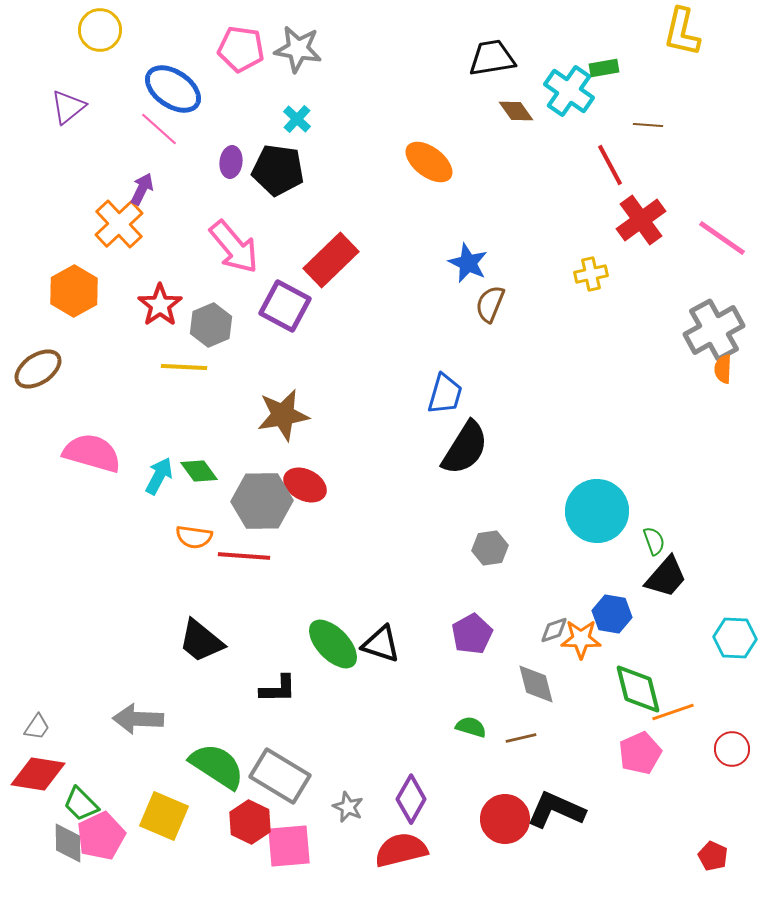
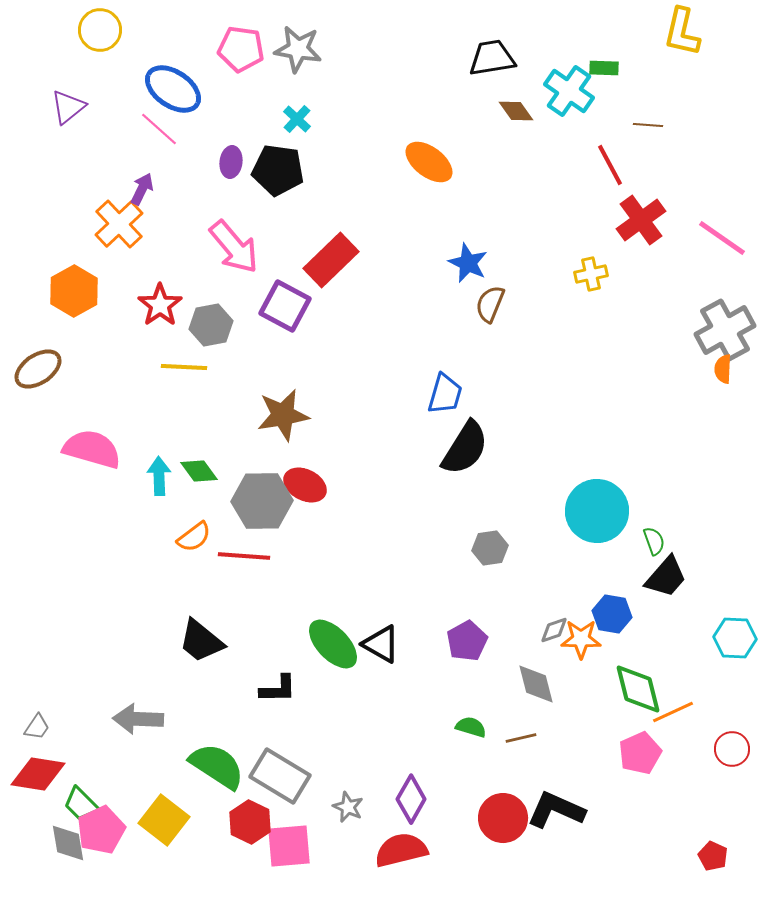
green rectangle at (604, 68): rotated 12 degrees clockwise
gray hexagon at (211, 325): rotated 12 degrees clockwise
gray cross at (714, 330): moved 11 px right
pink semicircle at (92, 453): moved 4 px up
cyan arrow at (159, 476): rotated 30 degrees counterclockwise
orange semicircle at (194, 537): rotated 45 degrees counterclockwise
purple pentagon at (472, 634): moved 5 px left, 7 px down
black triangle at (381, 644): rotated 12 degrees clockwise
orange line at (673, 712): rotated 6 degrees counterclockwise
yellow square at (164, 816): moved 4 px down; rotated 15 degrees clockwise
red circle at (505, 819): moved 2 px left, 1 px up
pink pentagon at (101, 836): moved 6 px up
gray diamond at (68, 843): rotated 9 degrees counterclockwise
